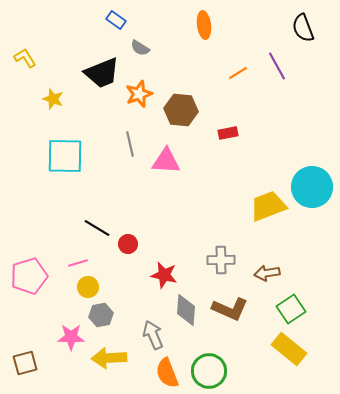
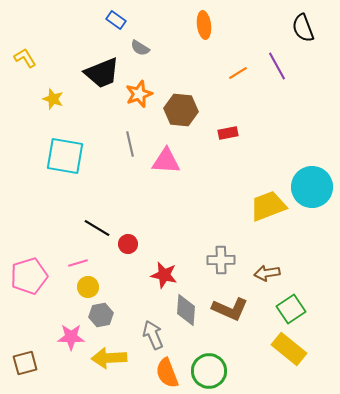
cyan square: rotated 9 degrees clockwise
